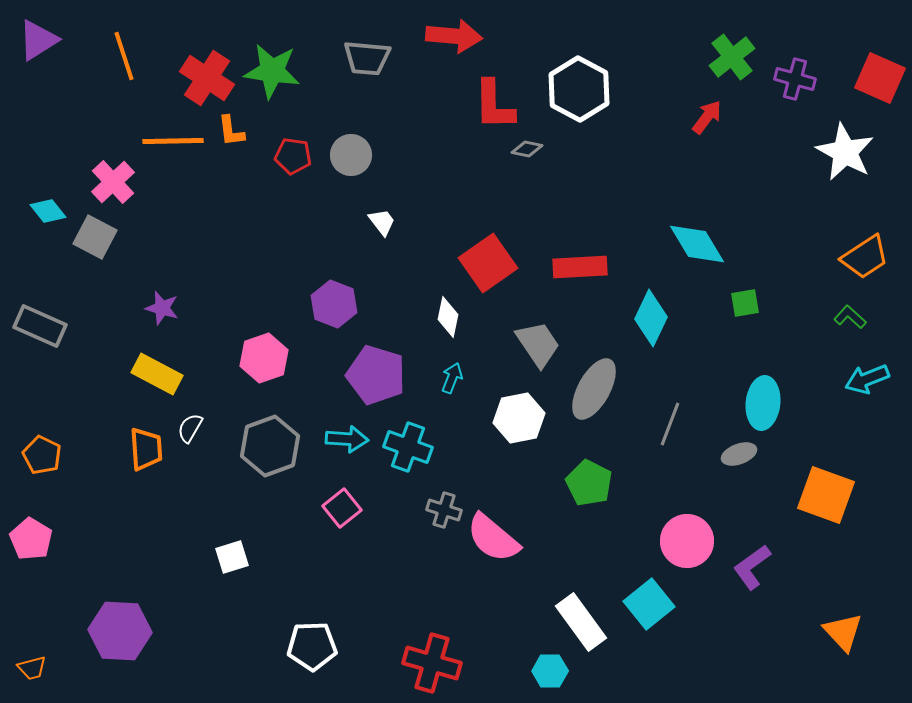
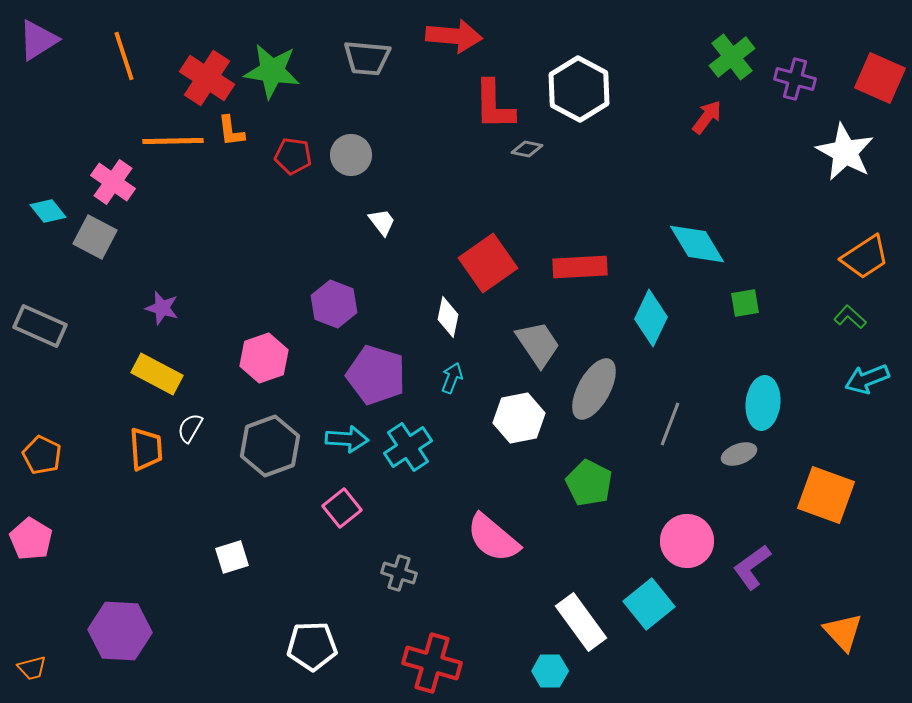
pink cross at (113, 182): rotated 12 degrees counterclockwise
cyan cross at (408, 447): rotated 36 degrees clockwise
gray cross at (444, 510): moved 45 px left, 63 px down
